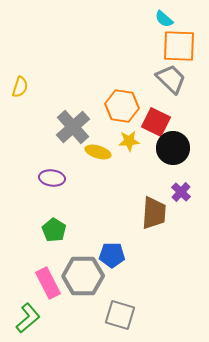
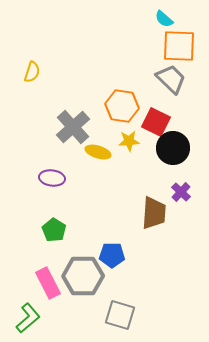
yellow semicircle: moved 12 px right, 15 px up
